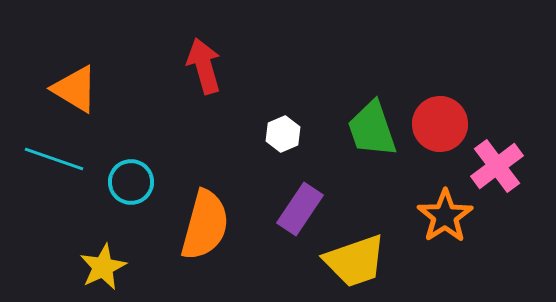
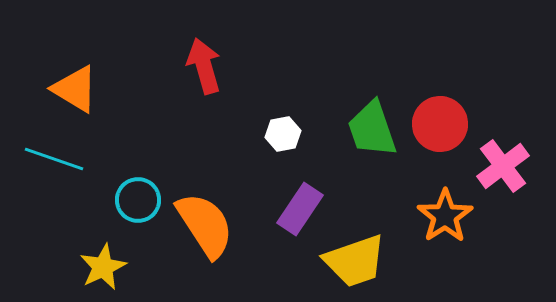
white hexagon: rotated 12 degrees clockwise
pink cross: moved 6 px right
cyan circle: moved 7 px right, 18 px down
orange semicircle: rotated 48 degrees counterclockwise
